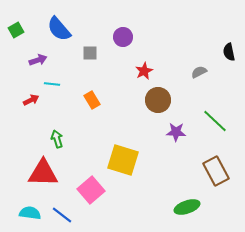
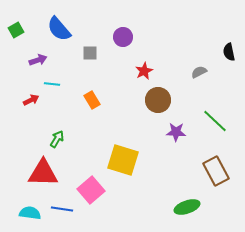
green arrow: rotated 48 degrees clockwise
blue line: moved 6 px up; rotated 30 degrees counterclockwise
